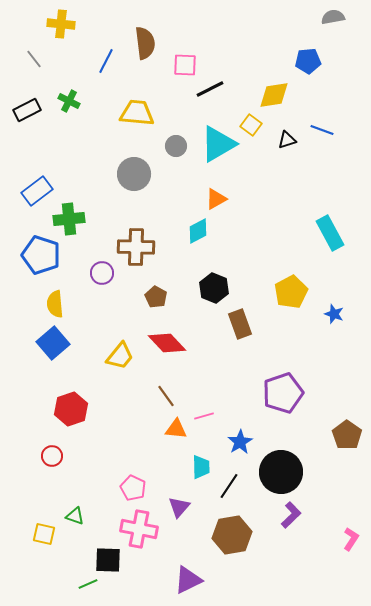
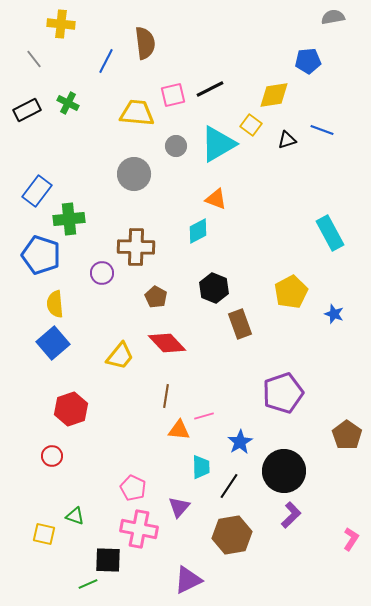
pink square at (185, 65): moved 12 px left, 30 px down; rotated 15 degrees counterclockwise
green cross at (69, 101): moved 1 px left, 2 px down
blue rectangle at (37, 191): rotated 16 degrees counterclockwise
orange triangle at (216, 199): rotated 50 degrees clockwise
brown line at (166, 396): rotated 45 degrees clockwise
orange triangle at (176, 429): moved 3 px right, 1 px down
black circle at (281, 472): moved 3 px right, 1 px up
